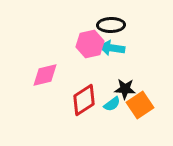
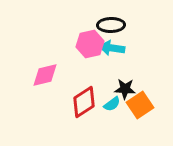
red diamond: moved 2 px down
